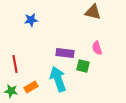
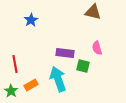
blue star: rotated 24 degrees counterclockwise
orange rectangle: moved 2 px up
green star: rotated 24 degrees clockwise
